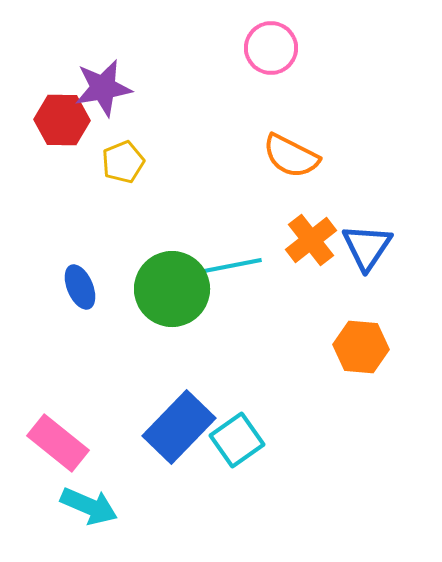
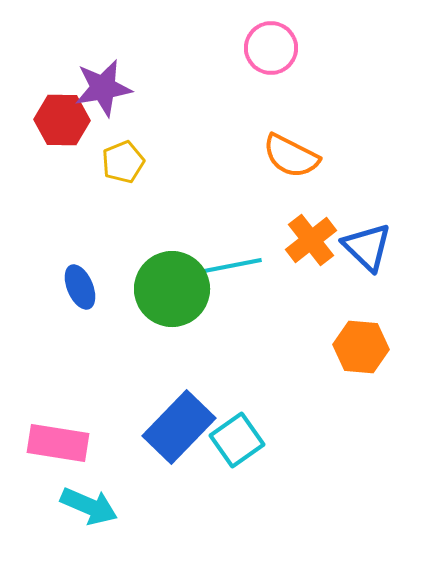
blue triangle: rotated 20 degrees counterclockwise
pink rectangle: rotated 30 degrees counterclockwise
